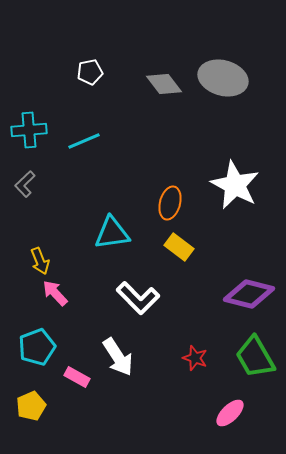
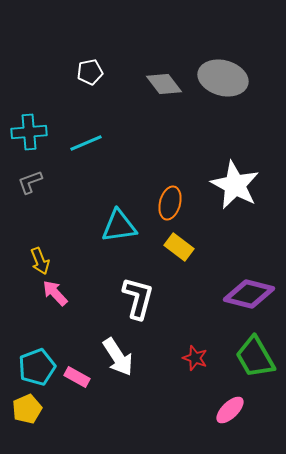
cyan cross: moved 2 px down
cyan line: moved 2 px right, 2 px down
gray L-shape: moved 5 px right, 2 px up; rotated 24 degrees clockwise
cyan triangle: moved 7 px right, 7 px up
white L-shape: rotated 120 degrees counterclockwise
cyan pentagon: moved 20 px down
yellow pentagon: moved 4 px left, 3 px down
pink ellipse: moved 3 px up
